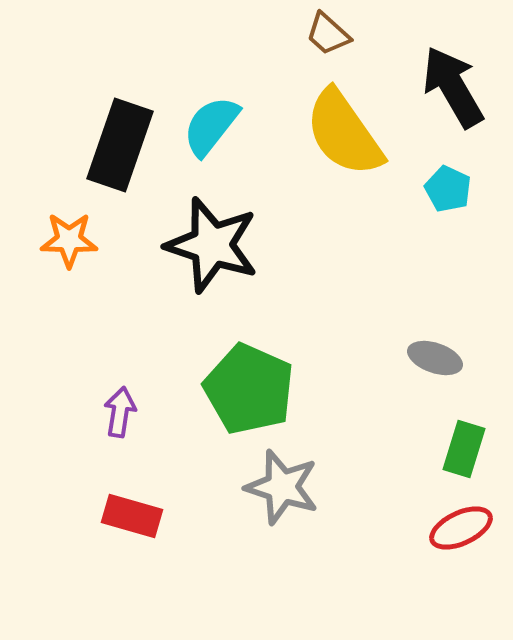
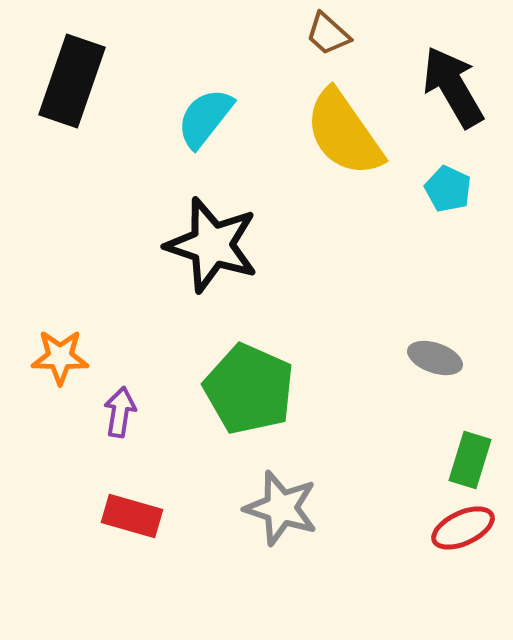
cyan semicircle: moved 6 px left, 8 px up
black rectangle: moved 48 px left, 64 px up
orange star: moved 9 px left, 117 px down
green rectangle: moved 6 px right, 11 px down
gray star: moved 1 px left, 21 px down
red ellipse: moved 2 px right
